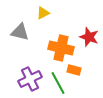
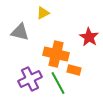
red star: rotated 12 degrees clockwise
orange cross: moved 5 px left, 6 px down
